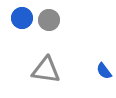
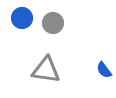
gray circle: moved 4 px right, 3 px down
blue semicircle: moved 1 px up
